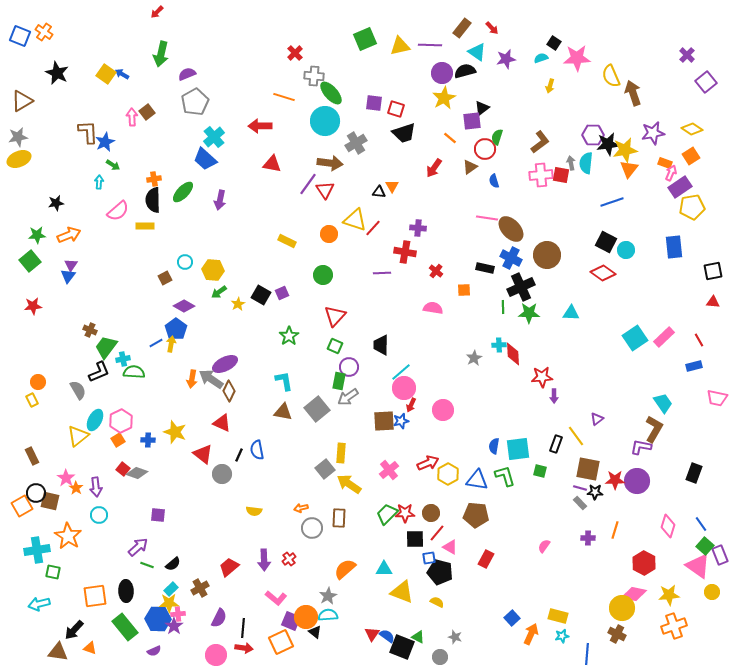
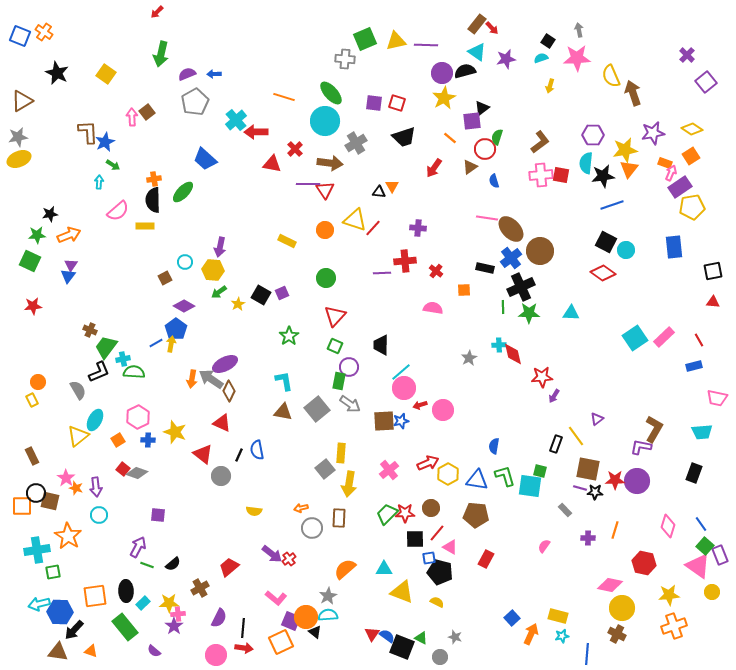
brown rectangle at (462, 28): moved 15 px right, 4 px up
black square at (554, 43): moved 6 px left, 2 px up
purple line at (430, 45): moved 4 px left
yellow triangle at (400, 46): moved 4 px left, 5 px up
red cross at (295, 53): moved 96 px down
blue arrow at (122, 74): moved 92 px right; rotated 32 degrees counterclockwise
gray cross at (314, 76): moved 31 px right, 17 px up
red square at (396, 109): moved 1 px right, 6 px up
red arrow at (260, 126): moved 4 px left, 6 px down
black trapezoid at (404, 133): moved 4 px down
cyan cross at (214, 137): moved 22 px right, 17 px up
black star at (608, 144): moved 5 px left, 32 px down
gray arrow at (571, 163): moved 8 px right, 133 px up
purple line at (308, 184): rotated 55 degrees clockwise
purple arrow at (220, 200): moved 47 px down
blue line at (612, 202): moved 3 px down
black star at (56, 203): moved 6 px left, 11 px down
orange circle at (329, 234): moved 4 px left, 4 px up
red cross at (405, 252): moved 9 px down; rotated 15 degrees counterclockwise
brown circle at (547, 255): moved 7 px left, 4 px up
blue cross at (511, 258): rotated 25 degrees clockwise
green square at (30, 261): rotated 25 degrees counterclockwise
green circle at (323, 275): moved 3 px right, 3 px down
red diamond at (513, 354): rotated 10 degrees counterclockwise
gray star at (474, 358): moved 5 px left
purple arrow at (554, 396): rotated 32 degrees clockwise
gray arrow at (348, 397): moved 2 px right, 7 px down; rotated 110 degrees counterclockwise
cyan trapezoid at (663, 403): moved 39 px right, 29 px down; rotated 120 degrees clockwise
red arrow at (411, 405): moved 9 px right; rotated 48 degrees clockwise
pink hexagon at (121, 421): moved 17 px right, 4 px up
cyan square at (518, 449): moved 12 px right, 37 px down; rotated 15 degrees clockwise
gray circle at (222, 474): moved 1 px left, 2 px down
yellow arrow at (349, 484): rotated 115 degrees counterclockwise
orange star at (76, 488): rotated 16 degrees counterclockwise
gray rectangle at (580, 503): moved 15 px left, 7 px down
orange square at (22, 506): rotated 30 degrees clockwise
brown circle at (431, 513): moved 5 px up
purple arrow at (138, 547): rotated 20 degrees counterclockwise
purple arrow at (264, 560): moved 8 px right, 6 px up; rotated 50 degrees counterclockwise
red hexagon at (644, 563): rotated 15 degrees counterclockwise
green square at (53, 572): rotated 21 degrees counterclockwise
cyan rectangle at (171, 589): moved 28 px left, 14 px down
pink diamond at (634, 594): moved 24 px left, 9 px up
blue hexagon at (158, 619): moved 98 px left, 7 px up
green triangle at (418, 637): moved 3 px right, 1 px down
orange triangle at (90, 648): moved 1 px right, 3 px down
purple semicircle at (154, 651): rotated 64 degrees clockwise
